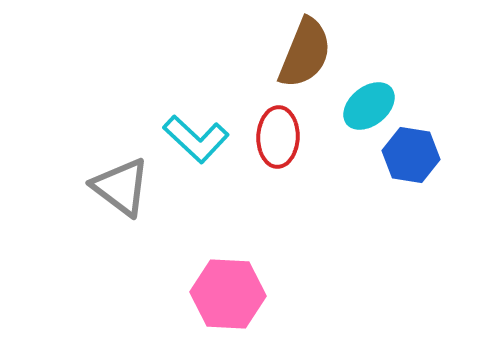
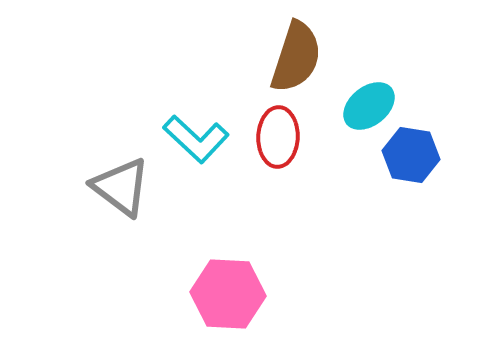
brown semicircle: moved 9 px left, 4 px down; rotated 4 degrees counterclockwise
